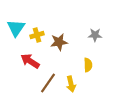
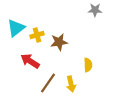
cyan triangle: rotated 18 degrees clockwise
gray star: moved 25 px up
